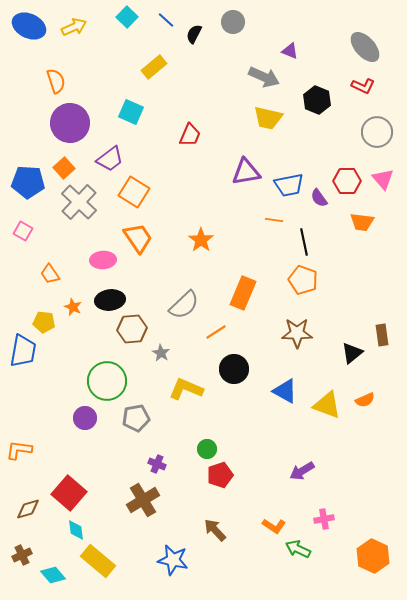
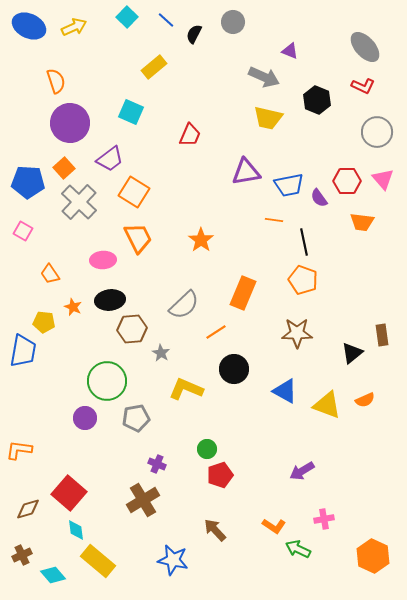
orange trapezoid at (138, 238): rotated 8 degrees clockwise
